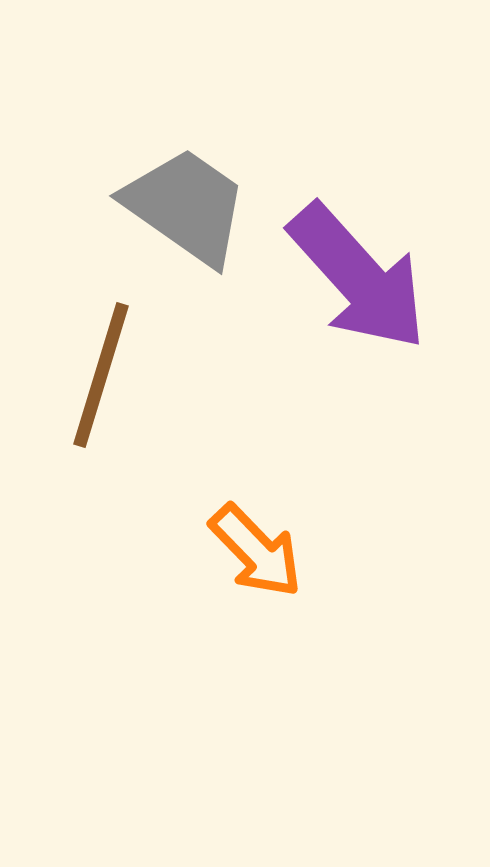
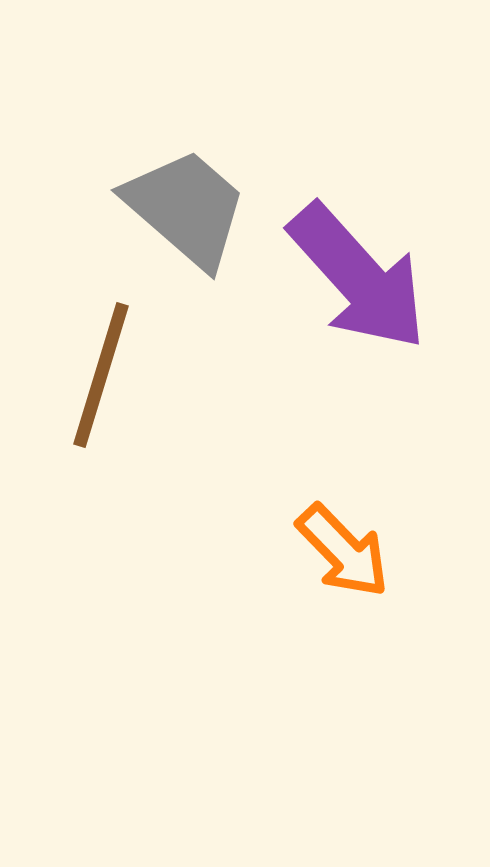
gray trapezoid: moved 2 px down; rotated 6 degrees clockwise
orange arrow: moved 87 px right
